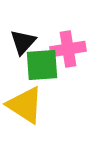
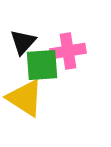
pink cross: moved 2 px down
yellow triangle: moved 7 px up
